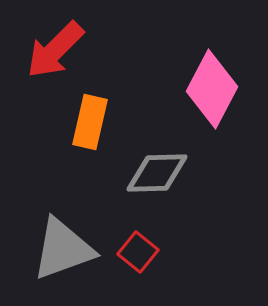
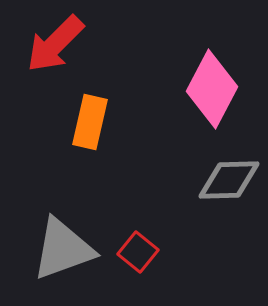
red arrow: moved 6 px up
gray diamond: moved 72 px right, 7 px down
